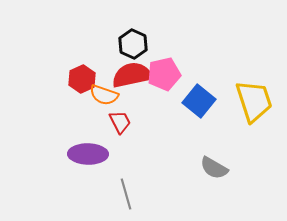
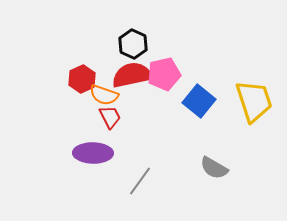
red trapezoid: moved 10 px left, 5 px up
purple ellipse: moved 5 px right, 1 px up
gray line: moved 14 px right, 13 px up; rotated 52 degrees clockwise
